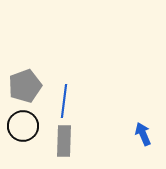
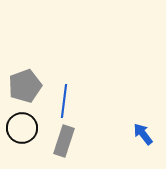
black circle: moved 1 px left, 2 px down
blue arrow: rotated 15 degrees counterclockwise
gray rectangle: rotated 16 degrees clockwise
